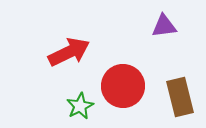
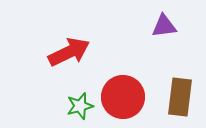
red circle: moved 11 px down
brown rectangle: rotated 21 degrees clockwise
green star: rotated 12 degrees clockwise
